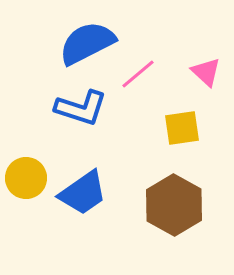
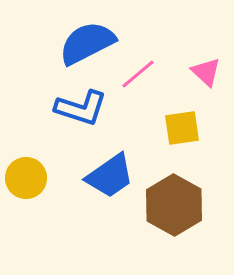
blue trapezoid: moved 27 px right, 17 px up
